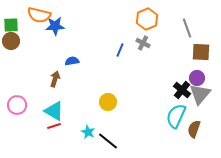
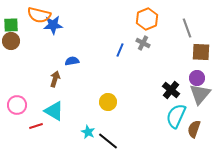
blue star: moved 2 px left, 1 px up
black cross: moved 11 px left
red line: moved 18 px left
